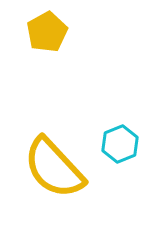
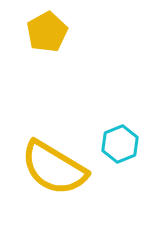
yellow semicircle: rotated 16 degrees counterclockwise
